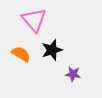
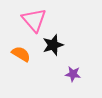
black star: moved 1 px right, 5 px up
